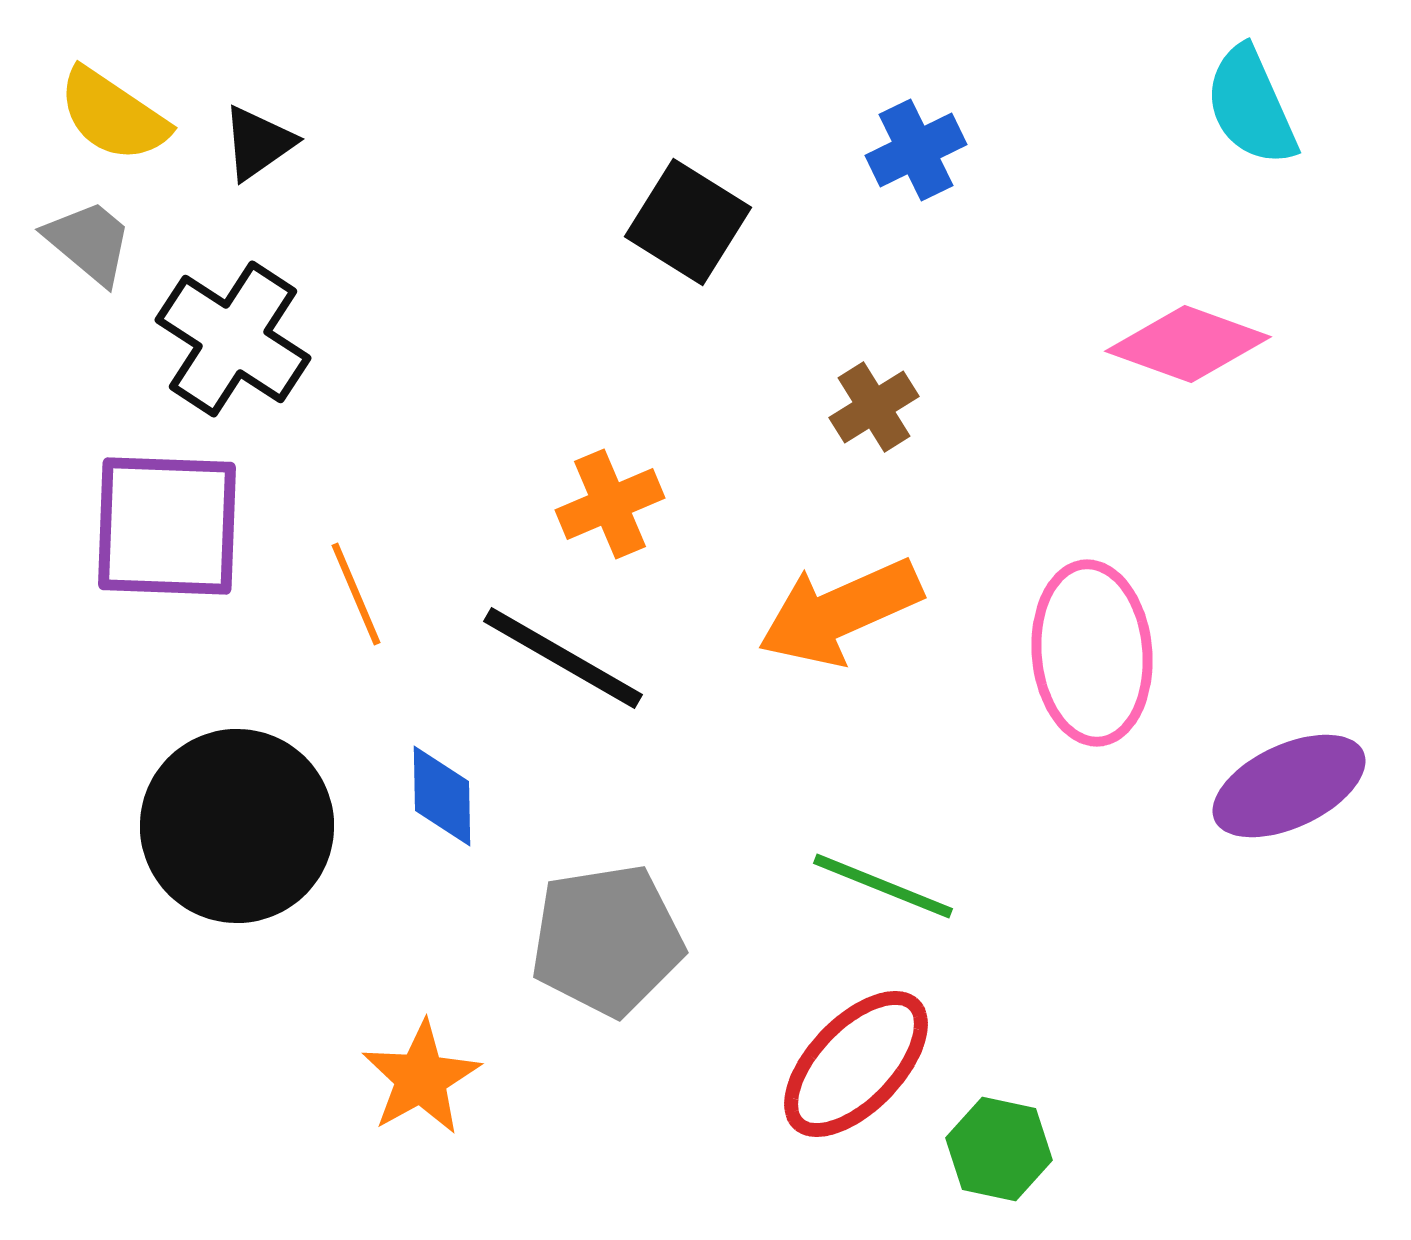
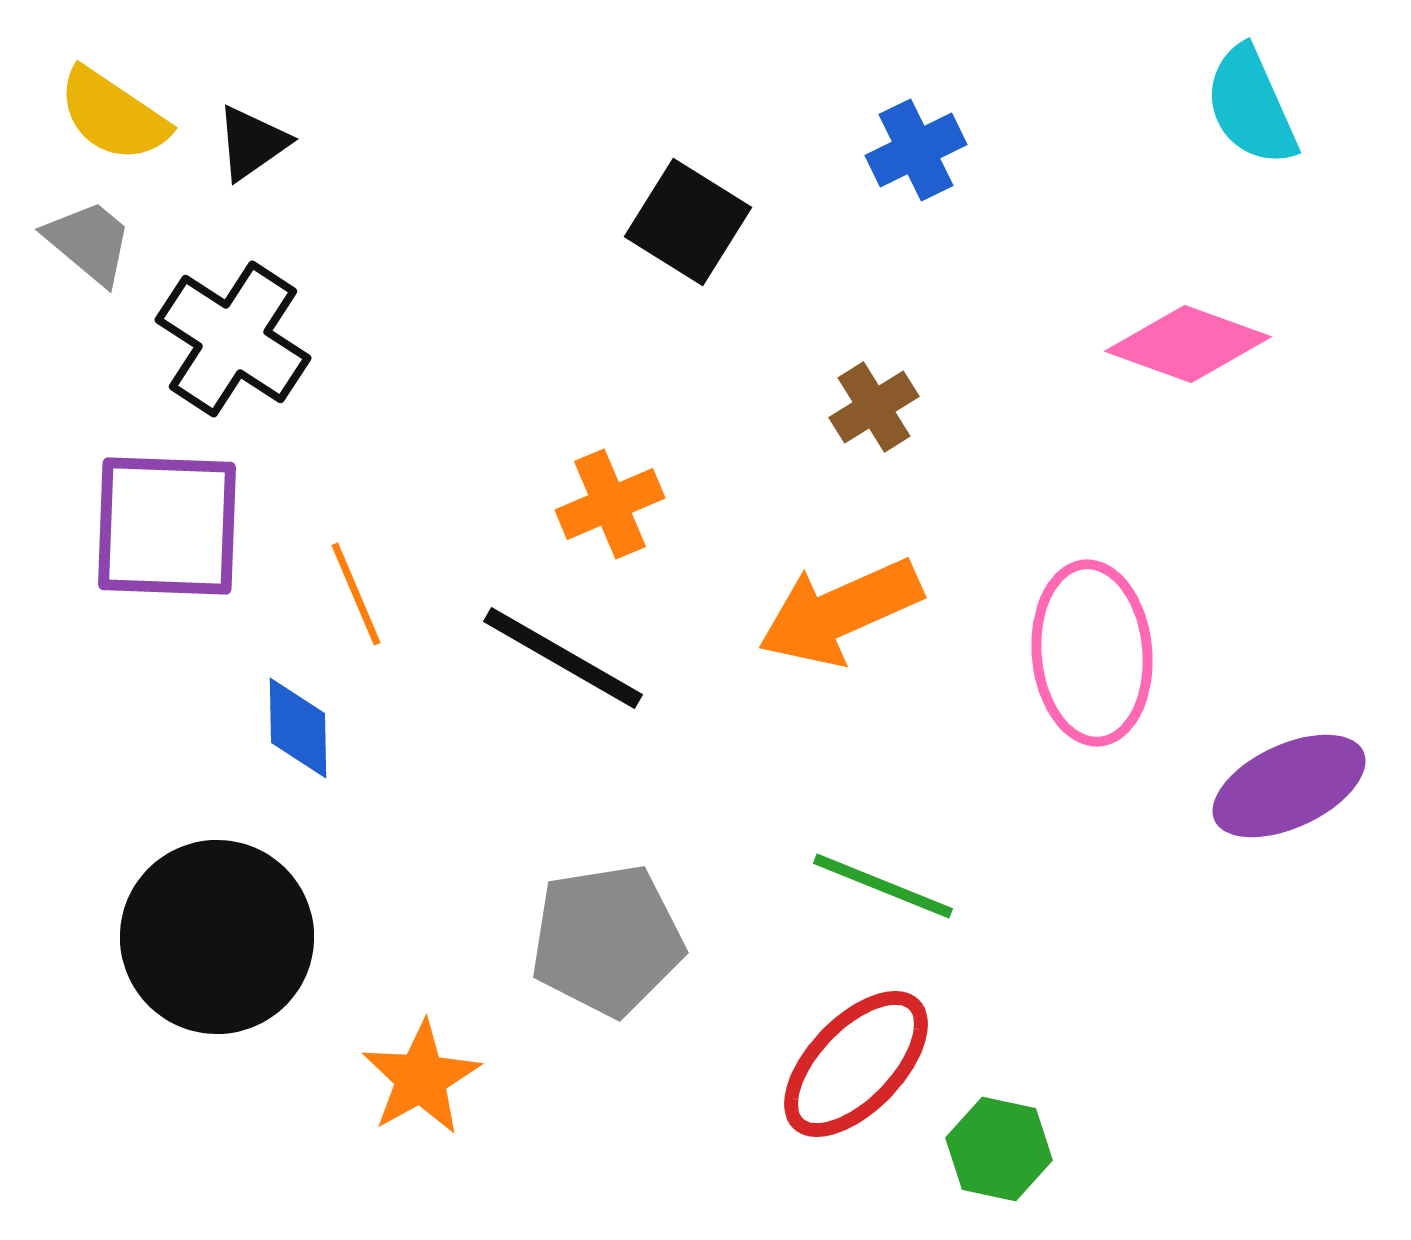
black triangle: moved 6 px left
blue diamond: moved 144 px left, 68 px up
black circle: moved 20 px left, 111 px down
